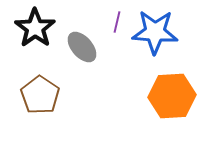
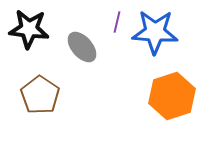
black star: moved 6 px left, 1 px down; rotated 30 degrees counterclockwise
orange hexagon: rotated 15 degrees counterclockwise
